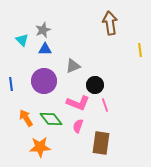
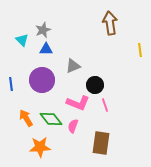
blue triangle: moved 1 px right
purple circle: moved 2 px left, 1 px up
pink semicircle: moved 5 px left
